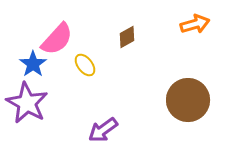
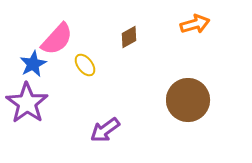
brown diamond: moved 2 px right
blue star: rotated 8 degrees clockwise
purple star: rotated 6 degrees clockwise
purple arrow: moved 2 px right
